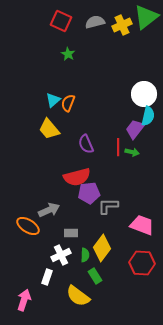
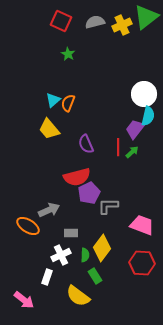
green arrow: rotated 56 degrees counterclockwise
purple pentagon: rotated 20 degrees counterclockwise
pink arrow: rotated 110 degrees clockwise
